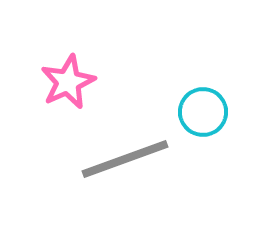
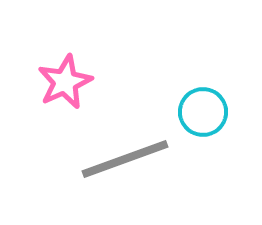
pink star: moved 3 px left
